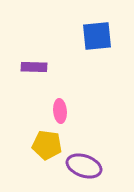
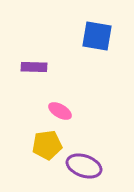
blue square: rotated 16 degrees clockwise
pink ellipse: rotated 55 degrees counterclockwise
yellow pentagon: rotated 16 degrees counterclockwise
